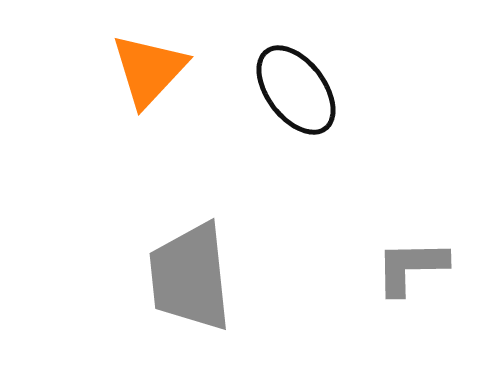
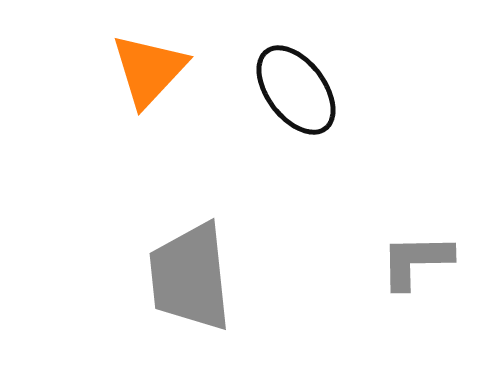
gray L-shape: moved 5 px right, 6 px up
